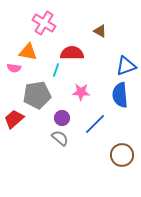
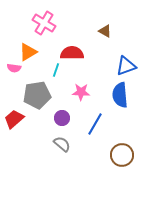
brown triangle: moved 5 px right
orange triangle: rotated 42 degrees counterclockwise
blue line: rotated 15 degrees counterclockwise
gray semicircle: moved 2 px right, 6 px down
